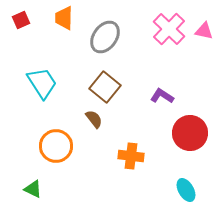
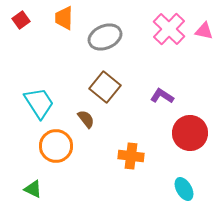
red square: rotated 12 degrees counterclockwise
gray ellipse: rotated 32 degrees clockwise
cyan trapezoid: moved 3 px left, 20 px down
brown semicircle: moved 8 px left
cyan ellipse: moved 2 px left, 1 px up
